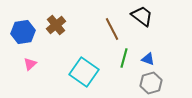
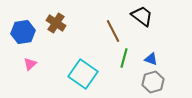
brown cross: moved 2 px up; rotated 18 degrees counterclockwise
brown line: moved 1 px right, 2 px down
blue triangle: moved 3 px right
cyan square: moved 1 px left, 2 px down
gray hexagon: moved 2 px right, 1 px up
